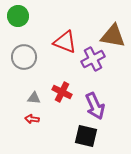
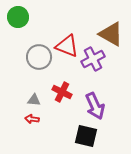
green circle: moved 1 px down
brown triangle: moved 2 px left, 2 px up; rotated 20 degrees clockwise
red triangle: moved 2 px right, 4 px down
gray circle: moved 15 px right
gray triangle: moved 2 px down
